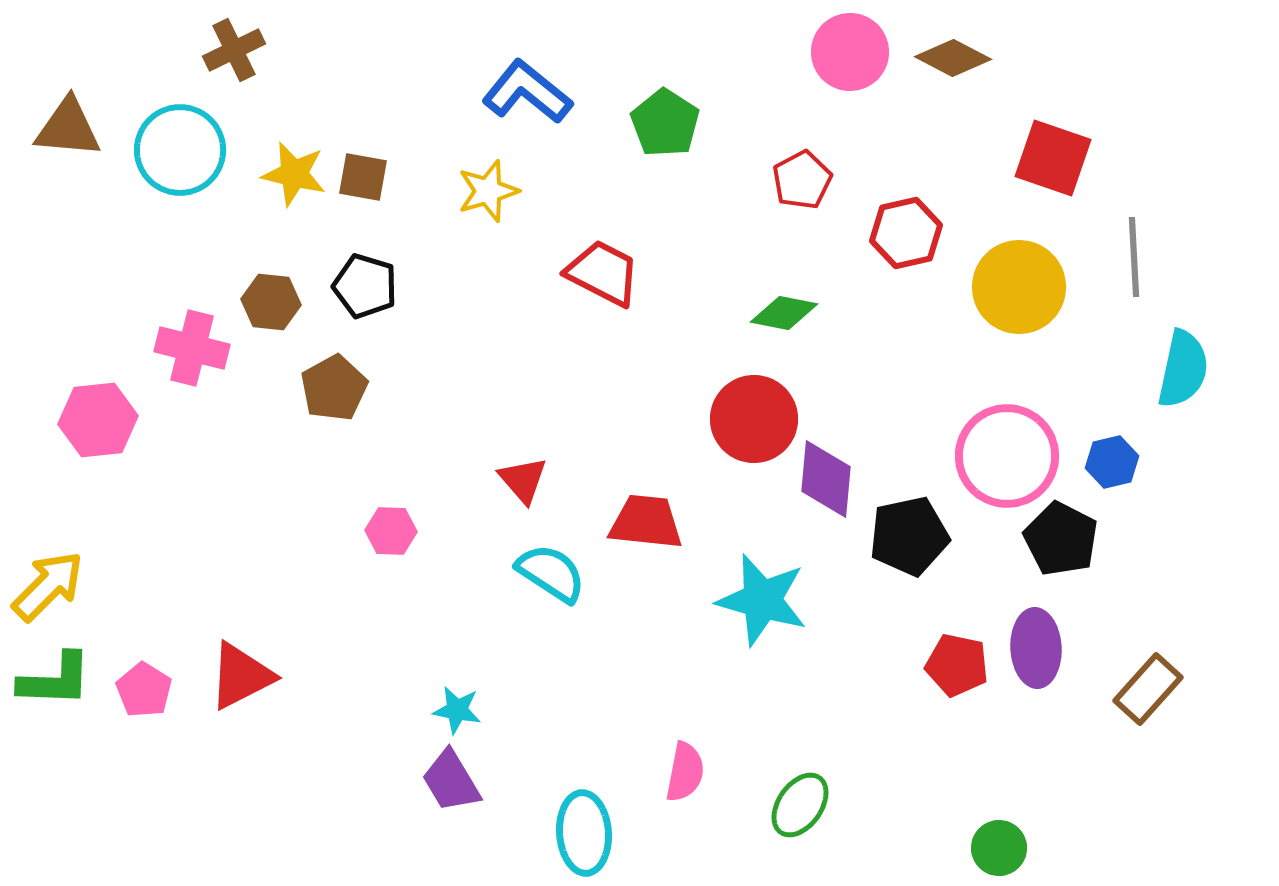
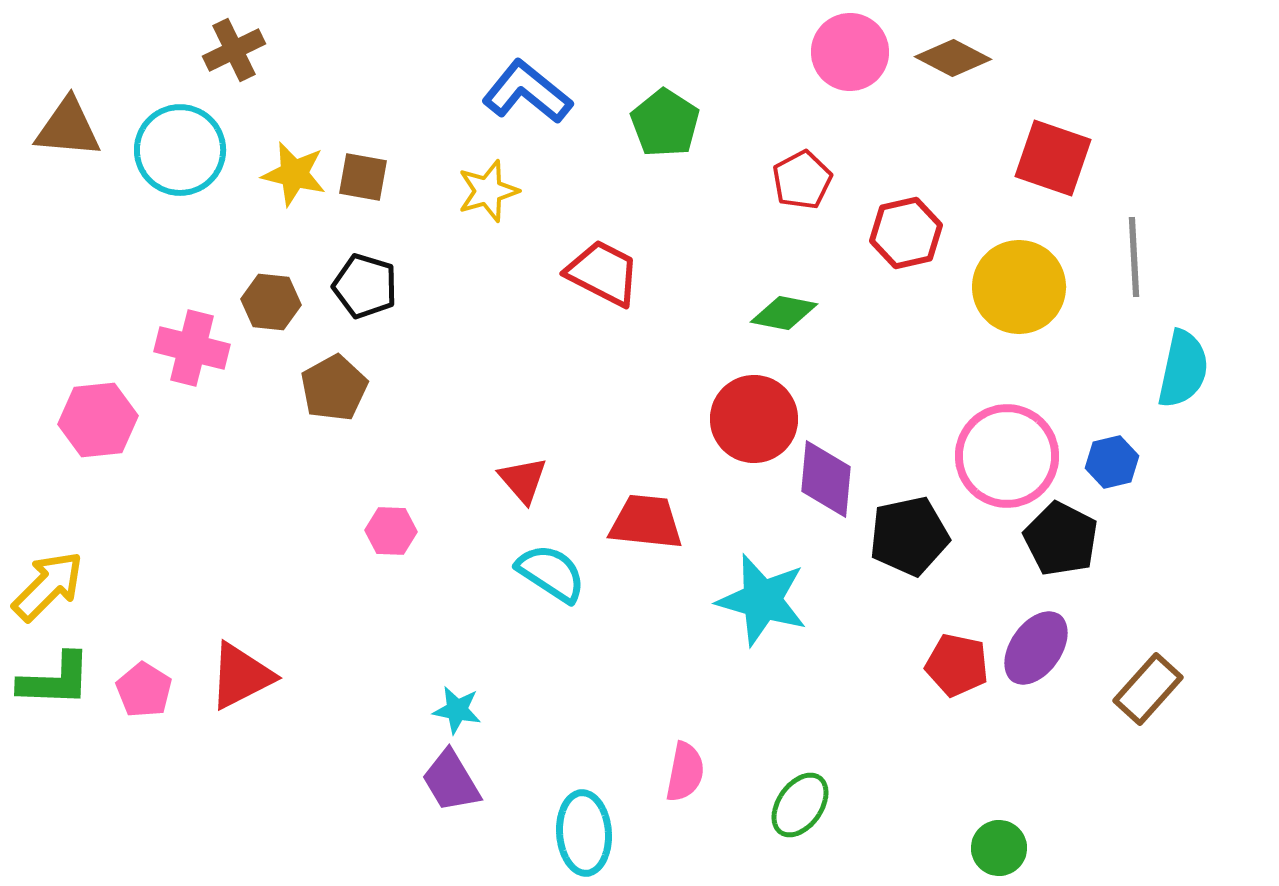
purple ellipse at (1036, 648): rotated 38 degrees clockwise
